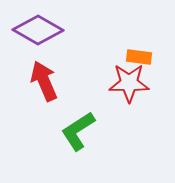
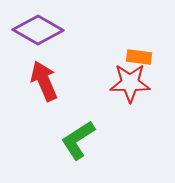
red star: moved 1 px right
green L-shape: moved 9 px down
